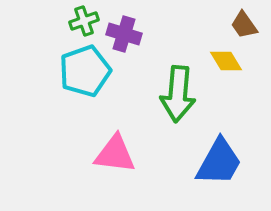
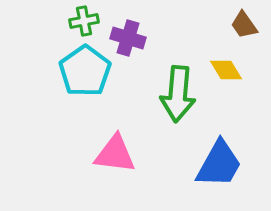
green cross: rotated 8 degrees clockwise
purple cross: moved 4 px right, 4 px down
yellow diamond: moved 9 px down
cyan pentagon: rotated 15 degrees counterclockwise
blue trapezoid: moved 2 px down
